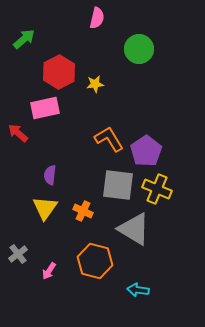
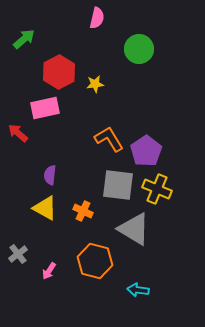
yellow triangle: rotated 36 degrees counterclockwise
